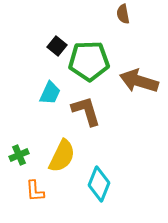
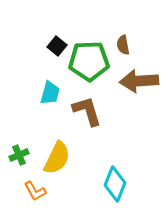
brown semicircle: moved 31 px down
brown arrow: rotated 21 degrees counterclockwise
cyan trapezoid: rotated 10 degrees counterclockwise
brown L-shape: moved 1 px right
yellow semicircle: moved 5 px left, 2 px down
cyan diamond: moved 16 px right
orange L-shape: rotated 25 degrees counterclockwise
